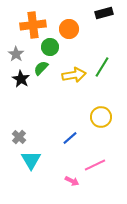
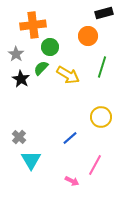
orange circle: moved 19 px right, 7 px down
green line: rotated 15 degrees counterclockwise
yellow arrow: moved 6 px left; rotated 40 degrees clockwise
pink line: rotated 35 degrees counterclockwise
